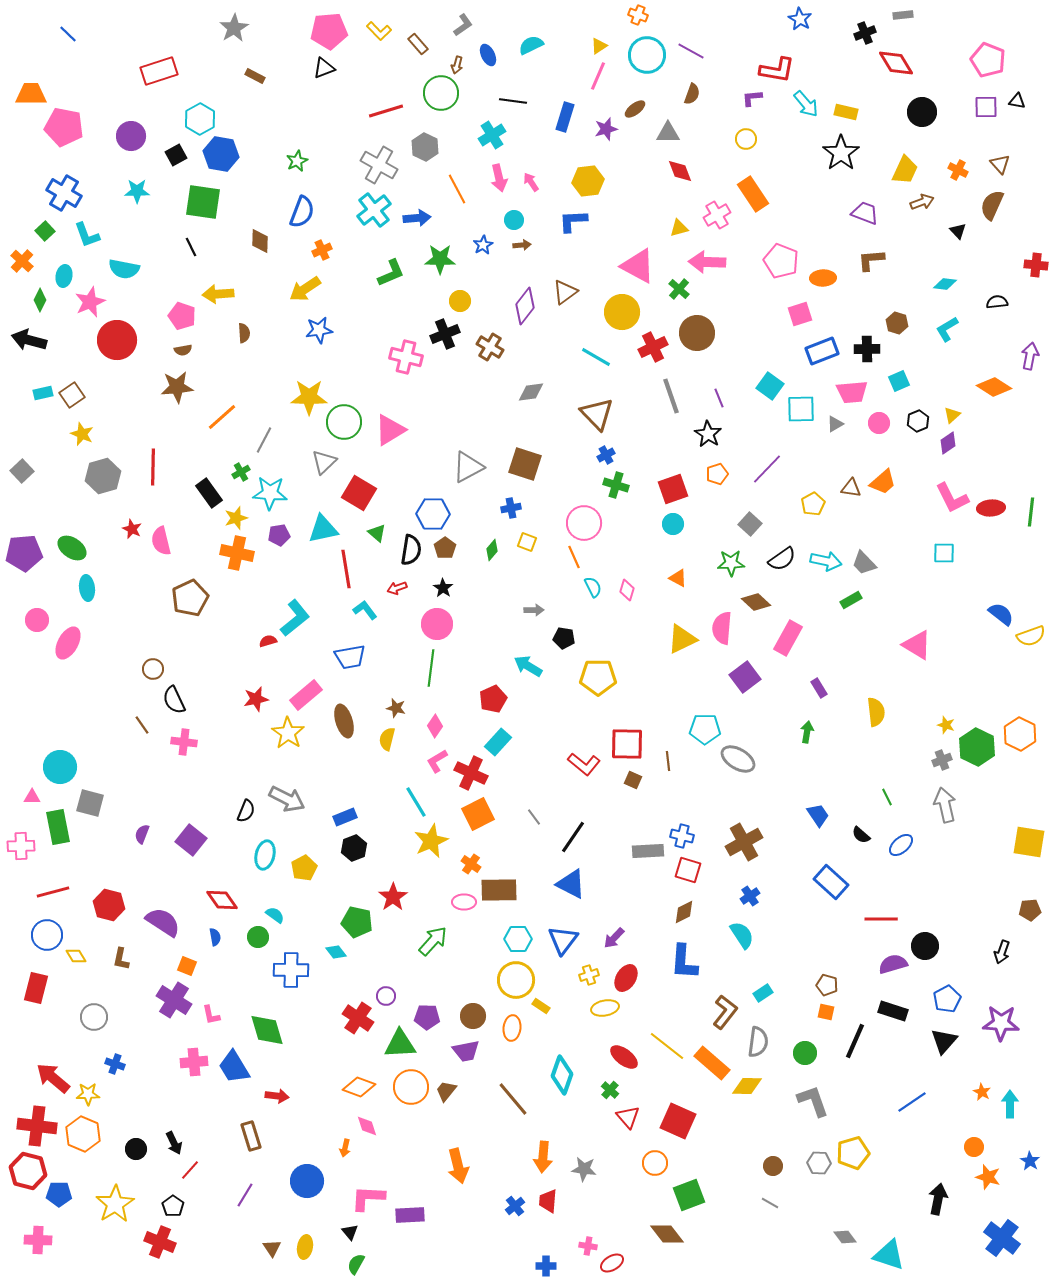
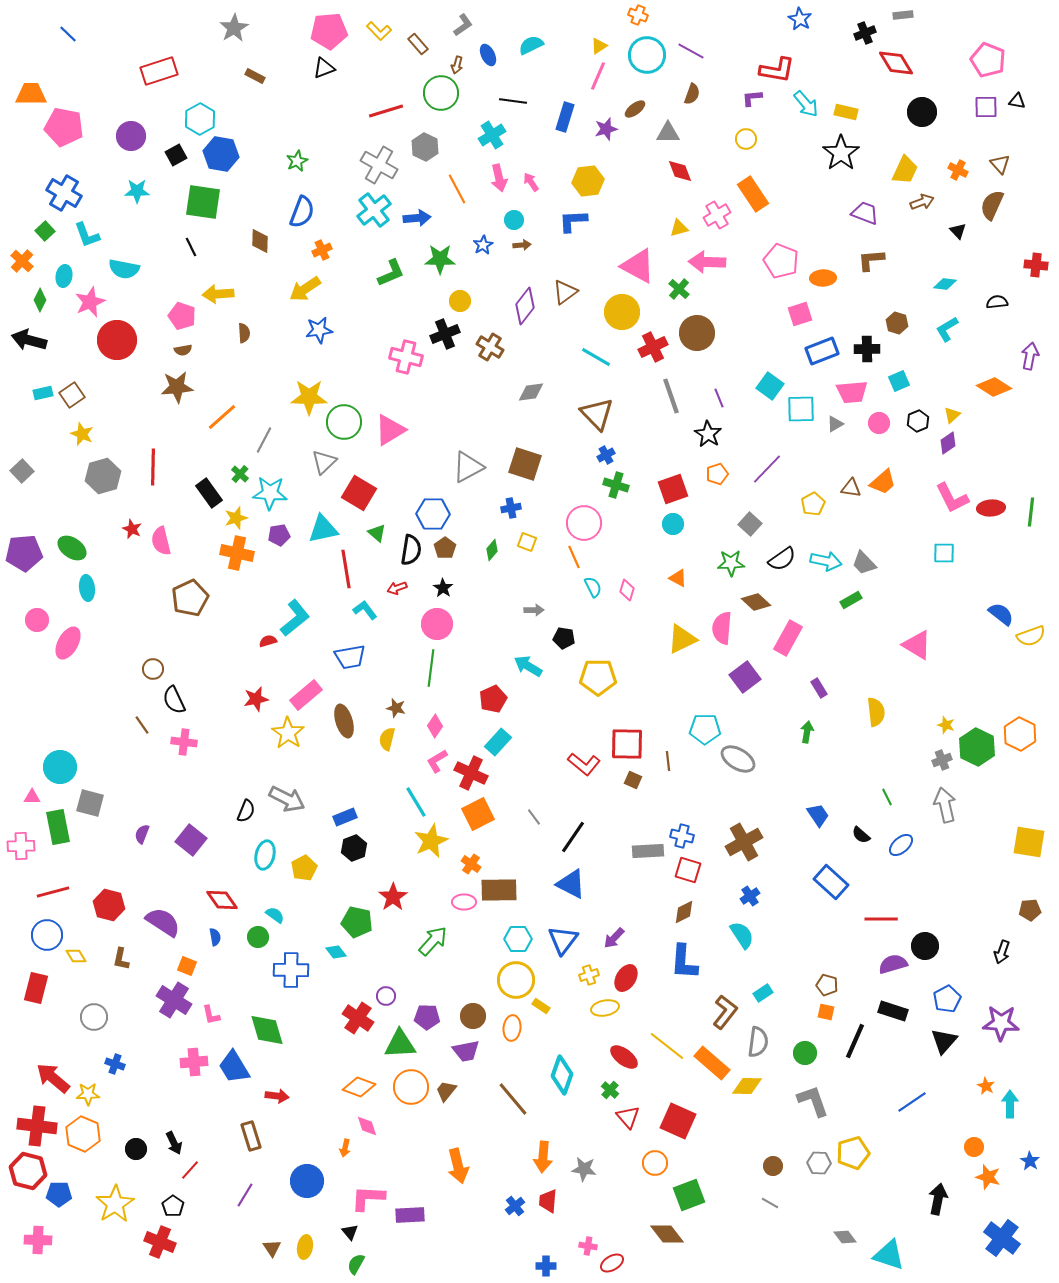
green cross at (241, 472): moved 1 px left, 2 px down; rotated 18 degrees counterclockwise
orange star at (982, 1092): moved 4 px right, 6 px up
